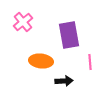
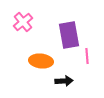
pink line: moved 3 px left, 6 px up
